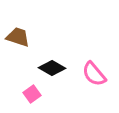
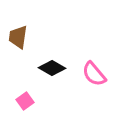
brown trapezoid: rotated 100 degrees counterclockwise
pink square: moved 7 px left, 7 px down
